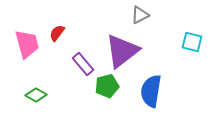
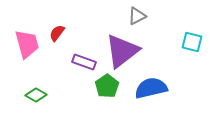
gray triangle: moved 3 px left, 1 px down
purple rectangle: moved 1 px right, 2 px up; rotated 30 degrees counterclockwise
green pentagon: rotated 20 degrees counterclockwise
blue semicircle: moved 3 px up; rotated 68 degrees clockwise
